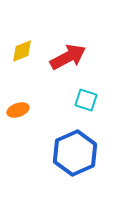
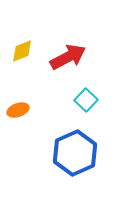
cyan square: rotated 25 degrees clockwise
